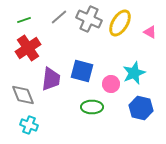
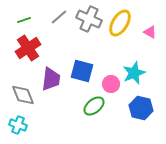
green ellipse: moved 2 px right, 1 px up; rotated 40 degrees counterclockwise
cyan cross: moved 11 px left
